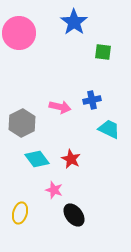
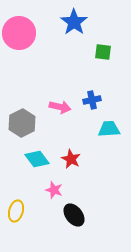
cyan trapezoid: rotated 30 degrees counterclockwise
yellow ellipse: moved 4 px left, 2 px up
